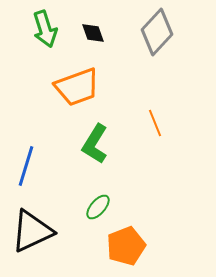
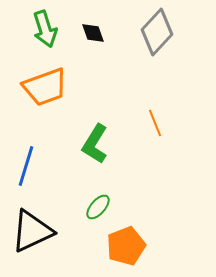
orange trapezoid: moved 32 px left
